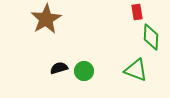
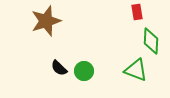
brown star: moved 2 px down; rotated 12 degrees clockwise
green diamond: moved 4 px down
black semicircle: rotated 120 degrees counterclockwise
